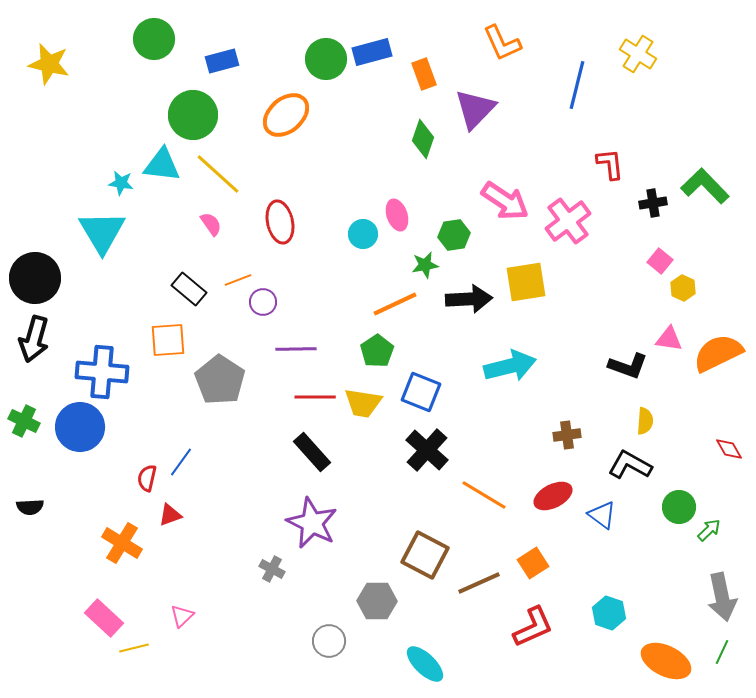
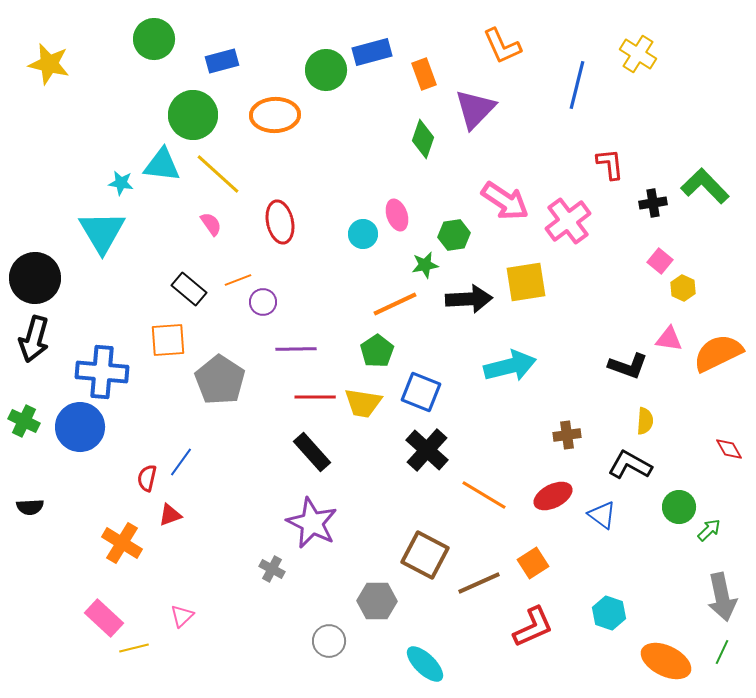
orange L-shape at (502, 43): moved 3 px down
green circle at (326, 59): moved 11 px down
orange ellipse at (286, 115): moved 11 px left; rotated 39 degrees clockwise
